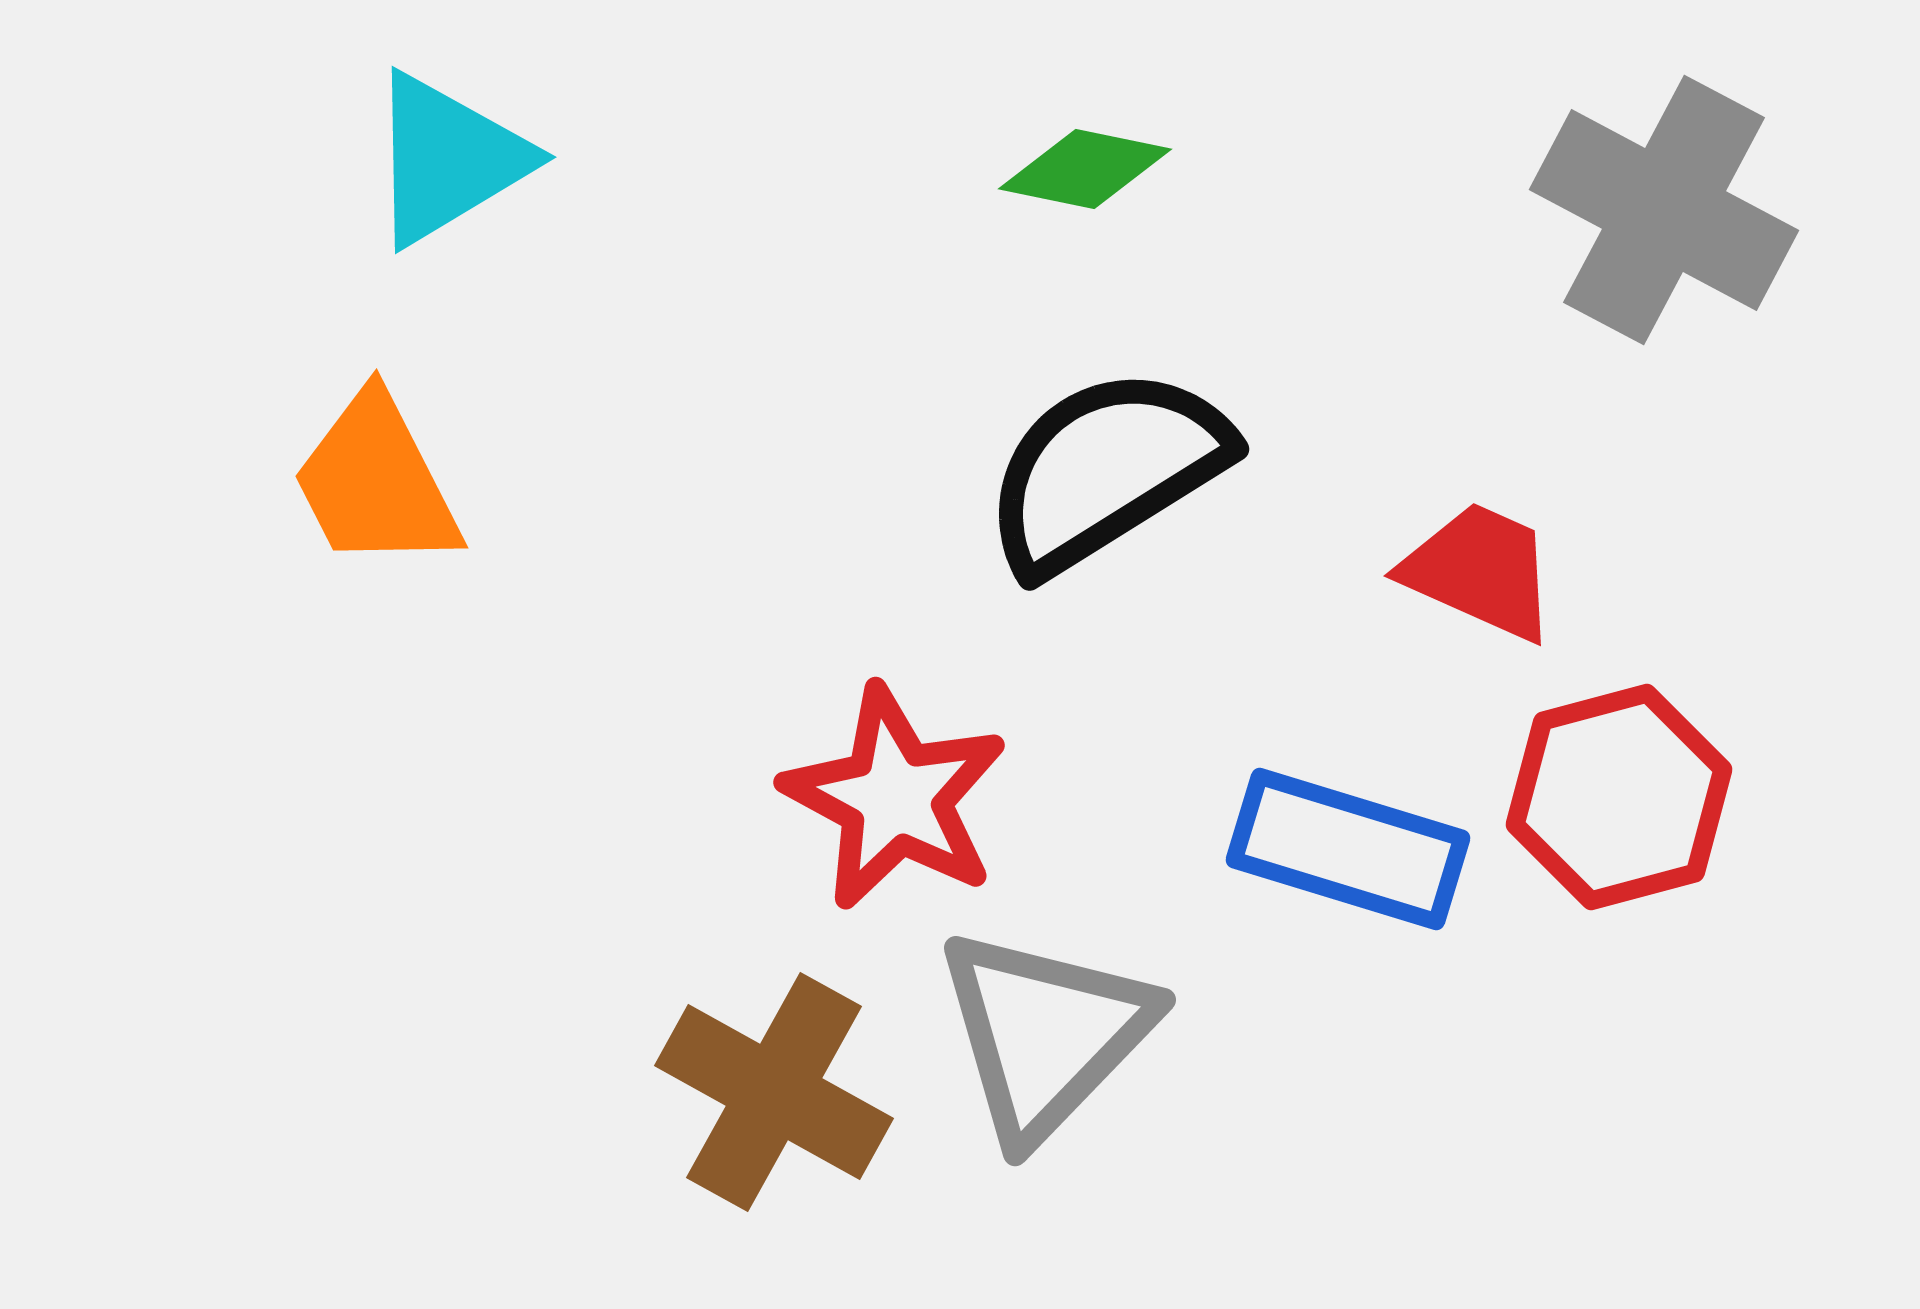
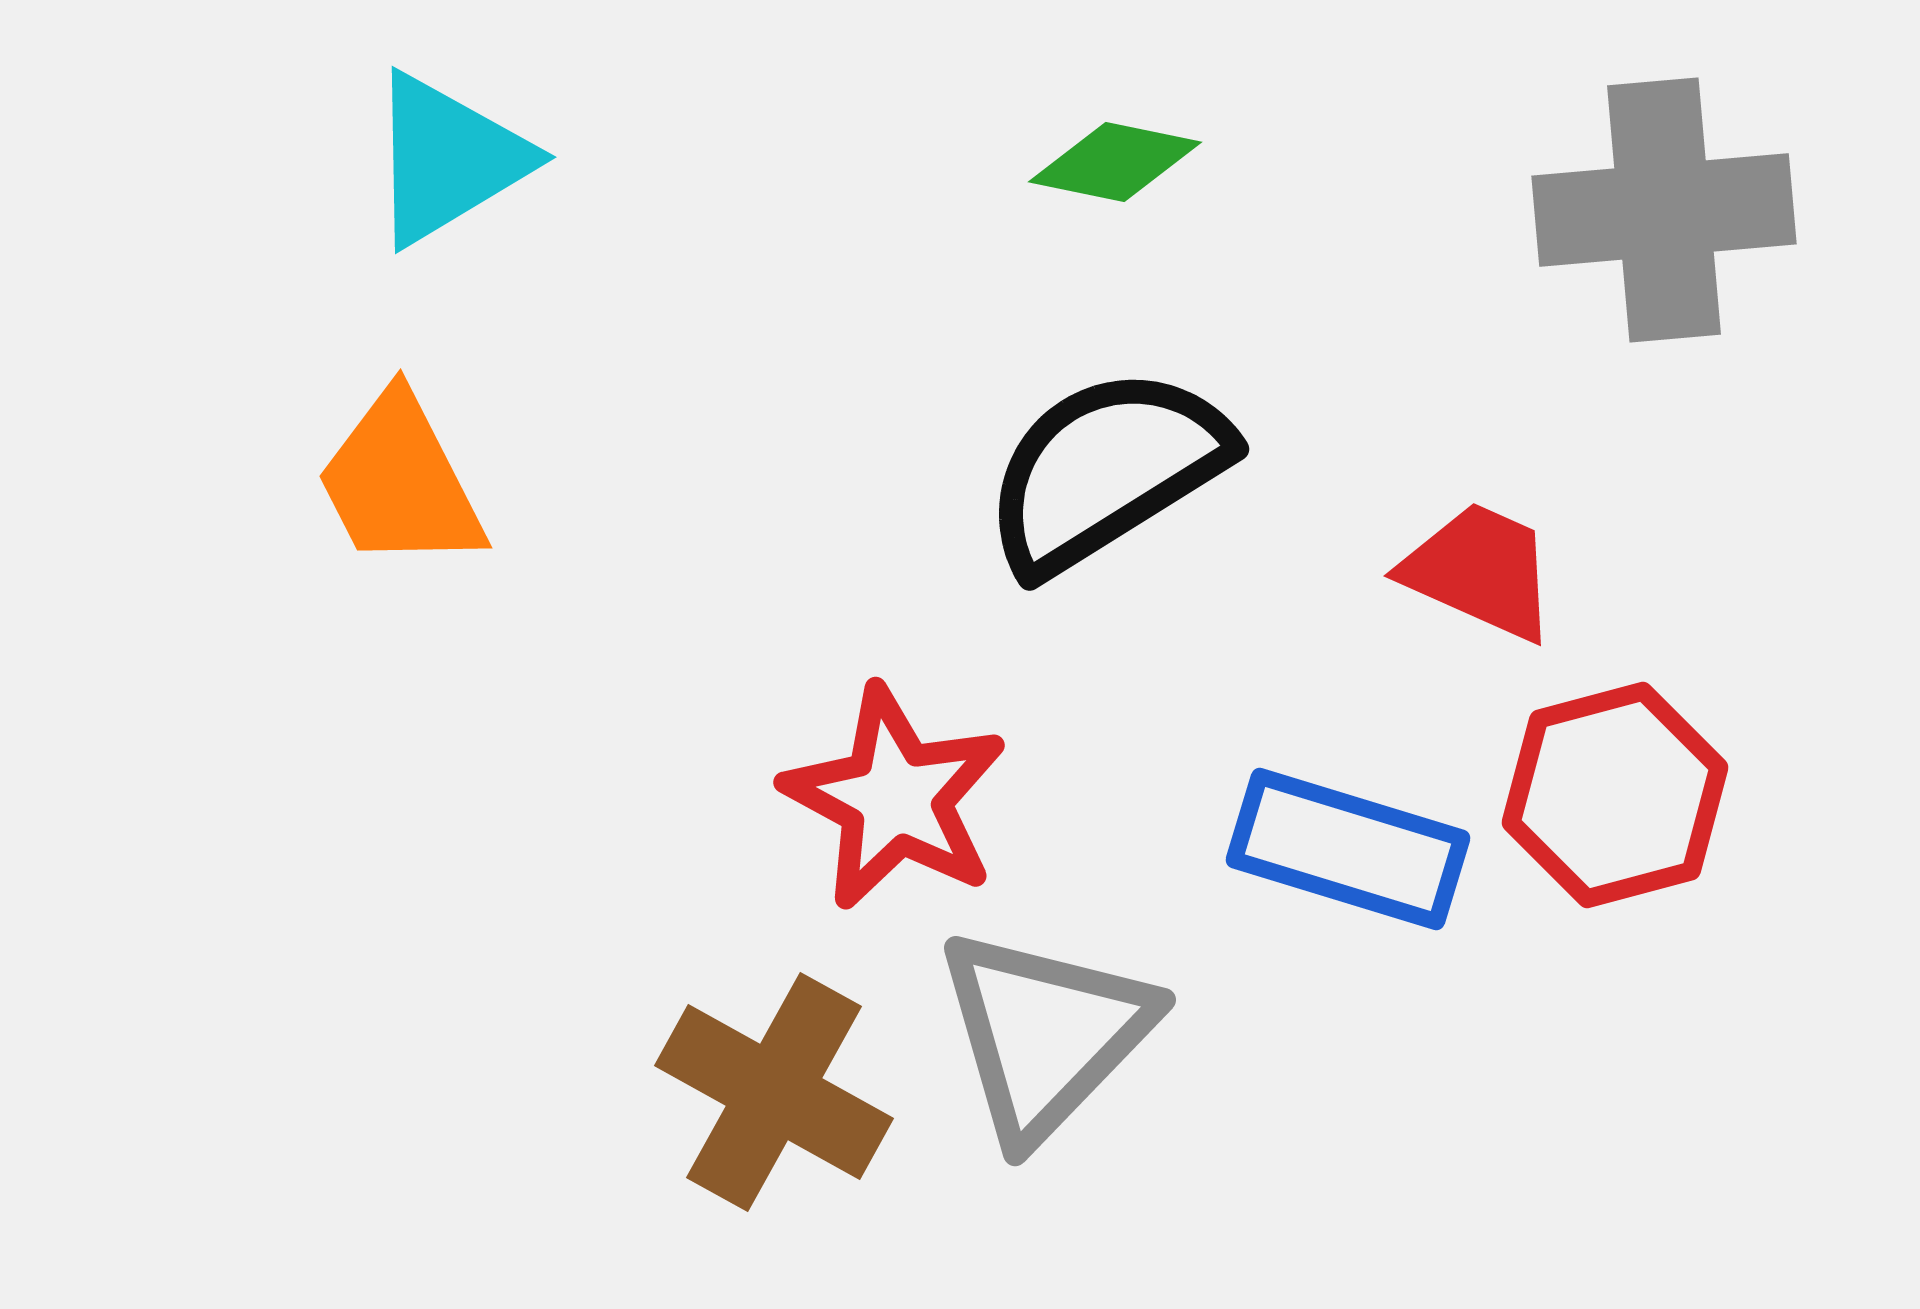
green diamond: moved 30 px right, 7 px up
gray cross: rotated 33 degrees counterclockwise
orange trapezoid: moved 24 px right
red hexagon: moved 4 px left, 2 px up
